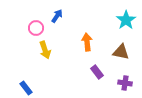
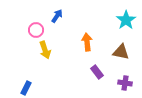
pink circle: moved 2 px down
blue rectangle: rotated 64 degrees clockwise
